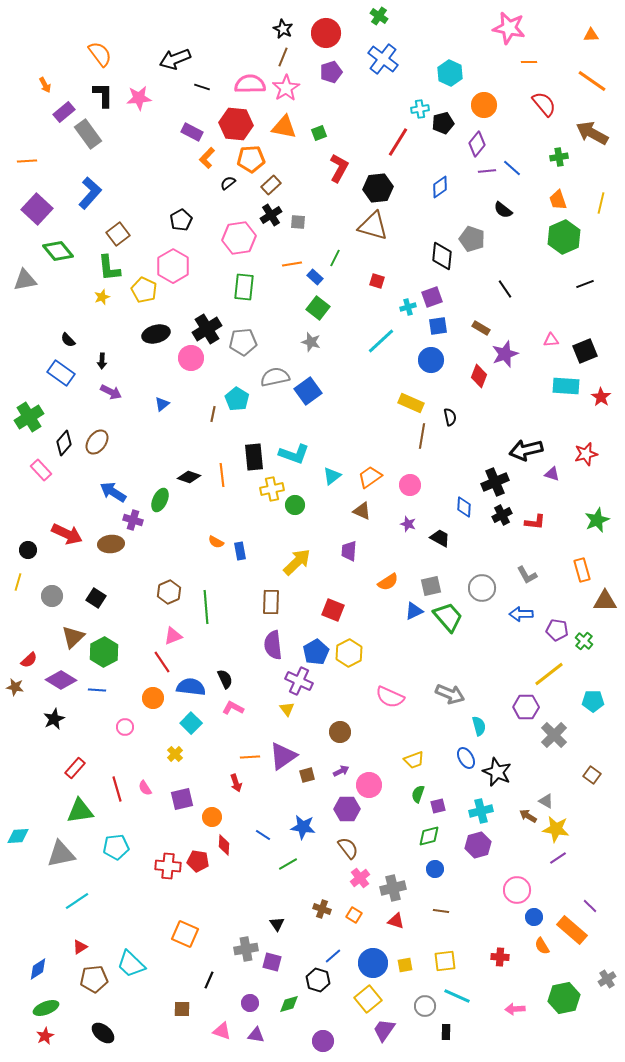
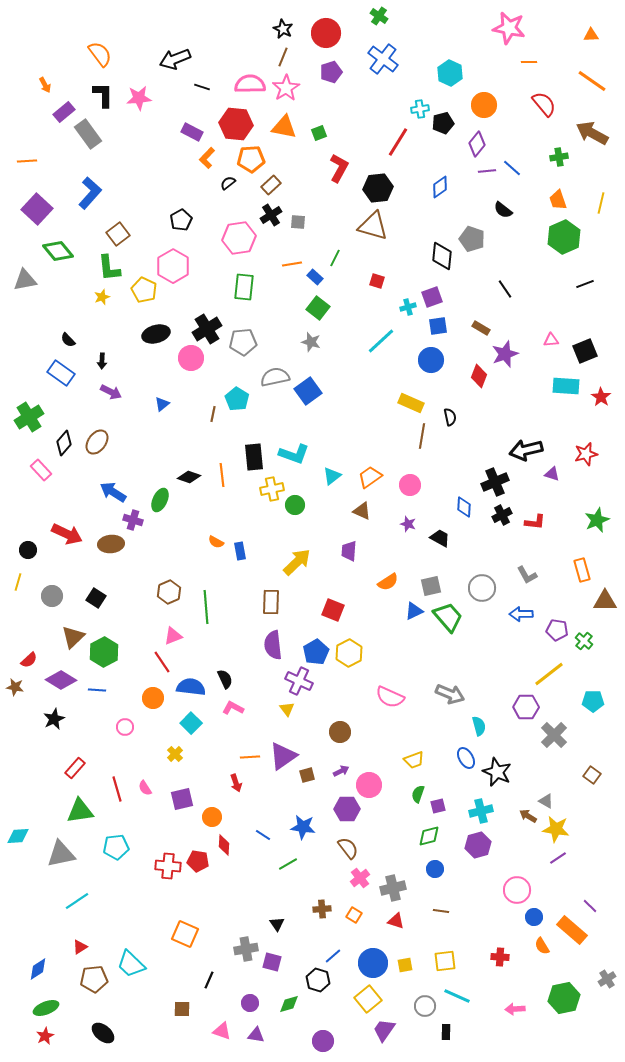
brown cross at (322, 909): rotated 24 degrees counterclockwise
